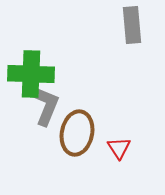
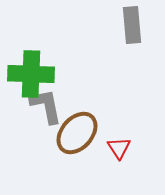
gray L-shape: rotated 33 degrees counterclockwise
brown ellipse: rotated 30 degrees clockwise
